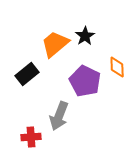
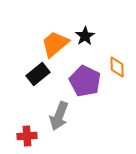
black rectangle: moved 11 px right
red cross: moved 4 px left, 1 px up
